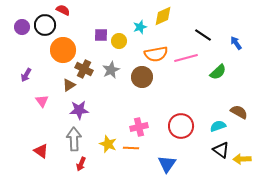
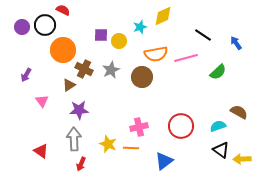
blue triangle: moved 3 px left, 3 px up; rotated 18 degrees clockwise
